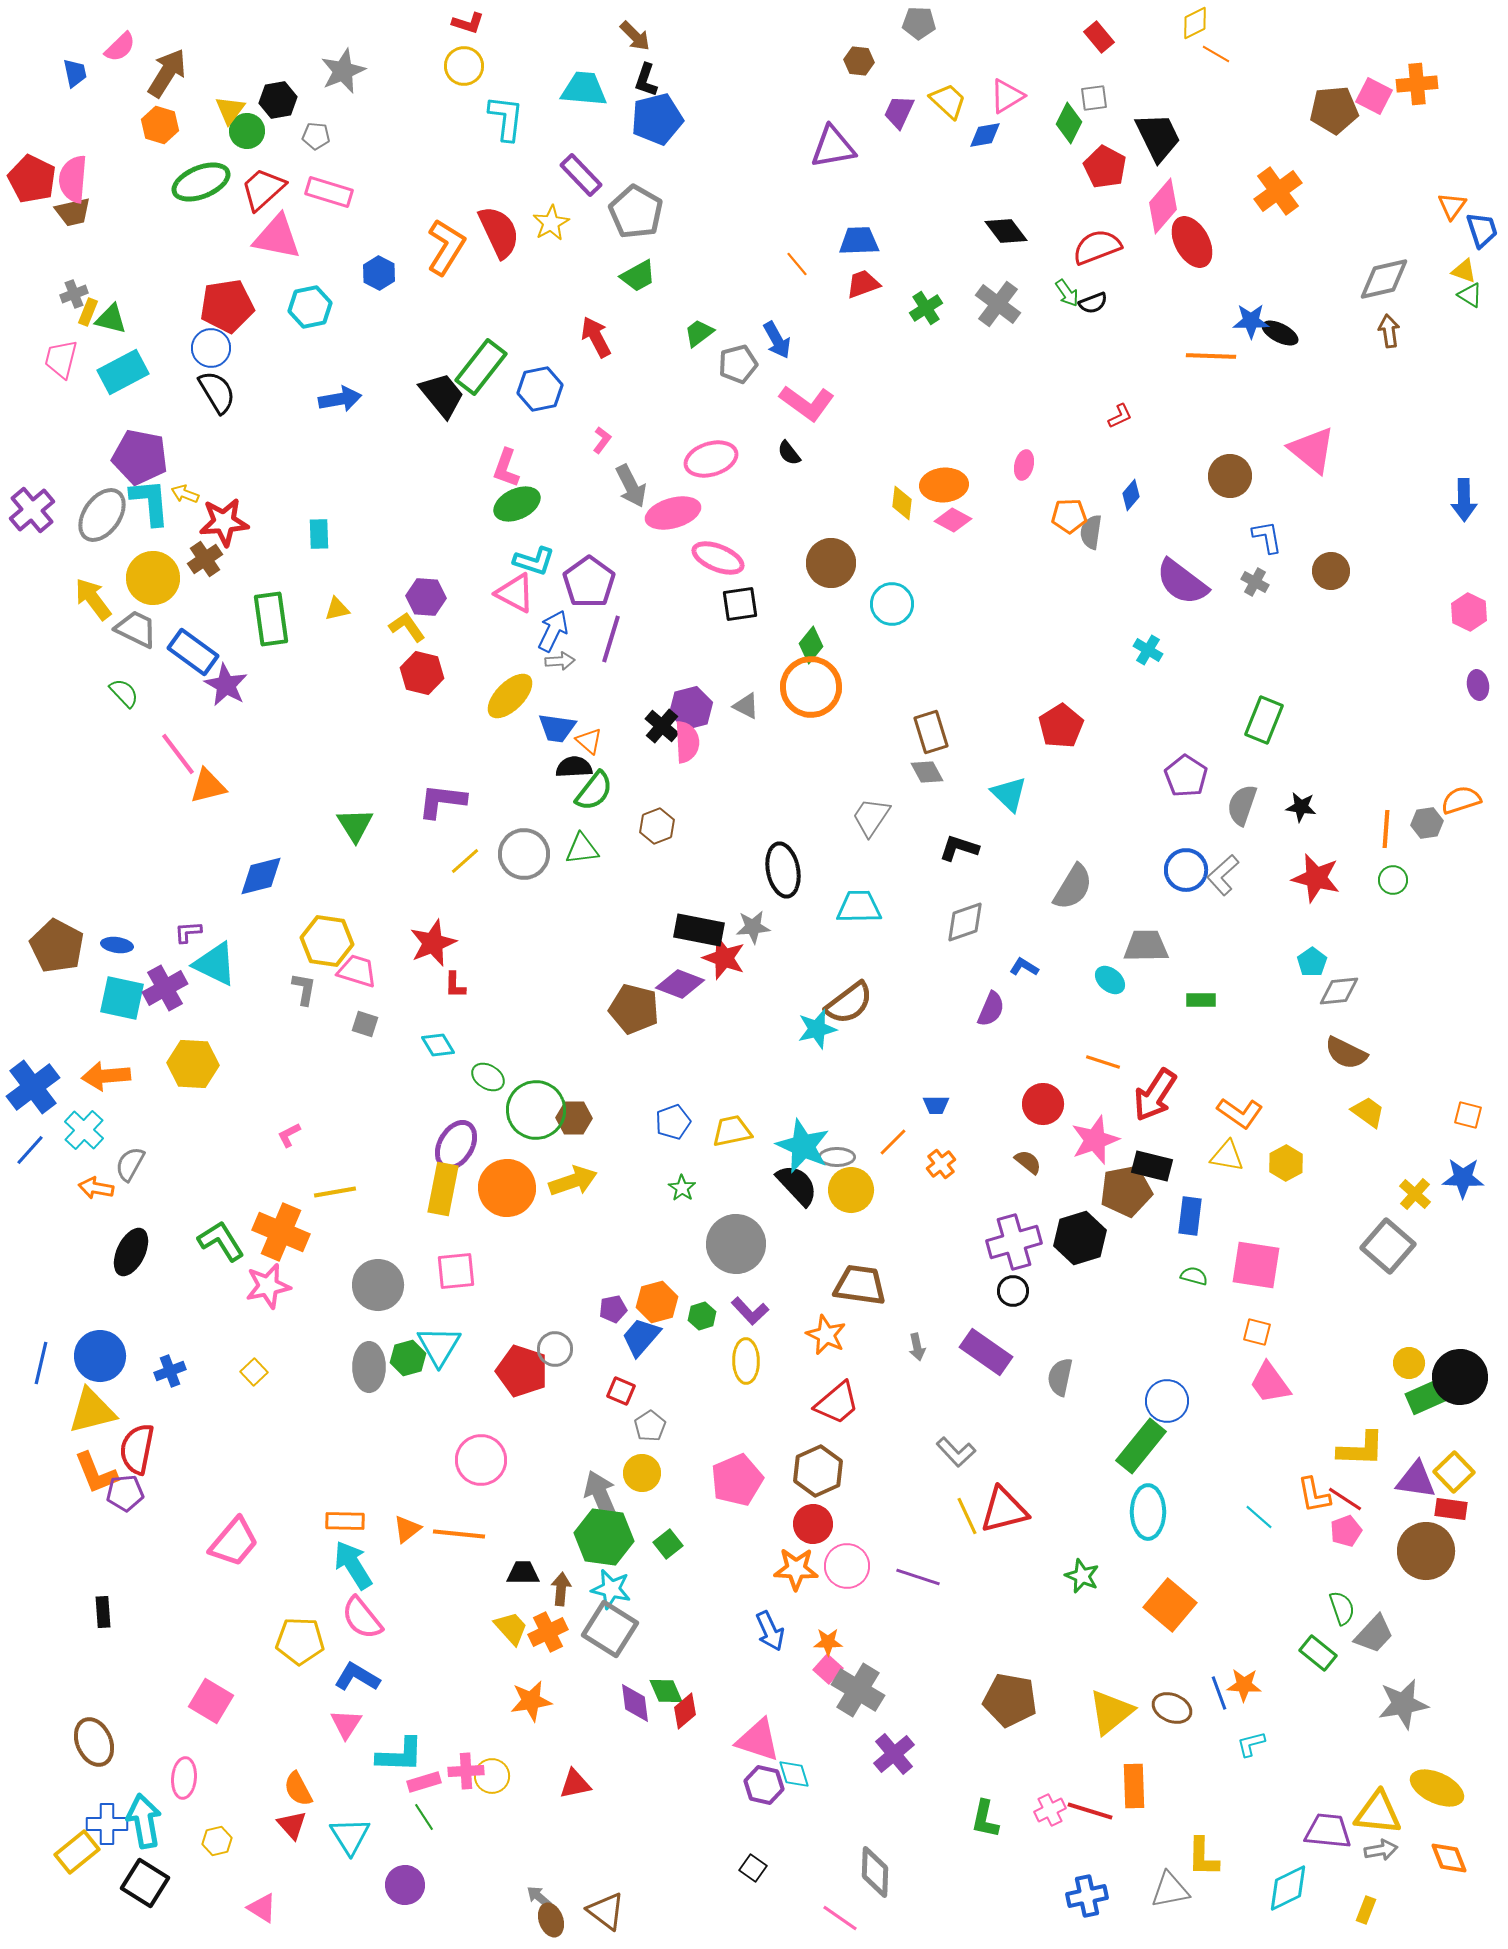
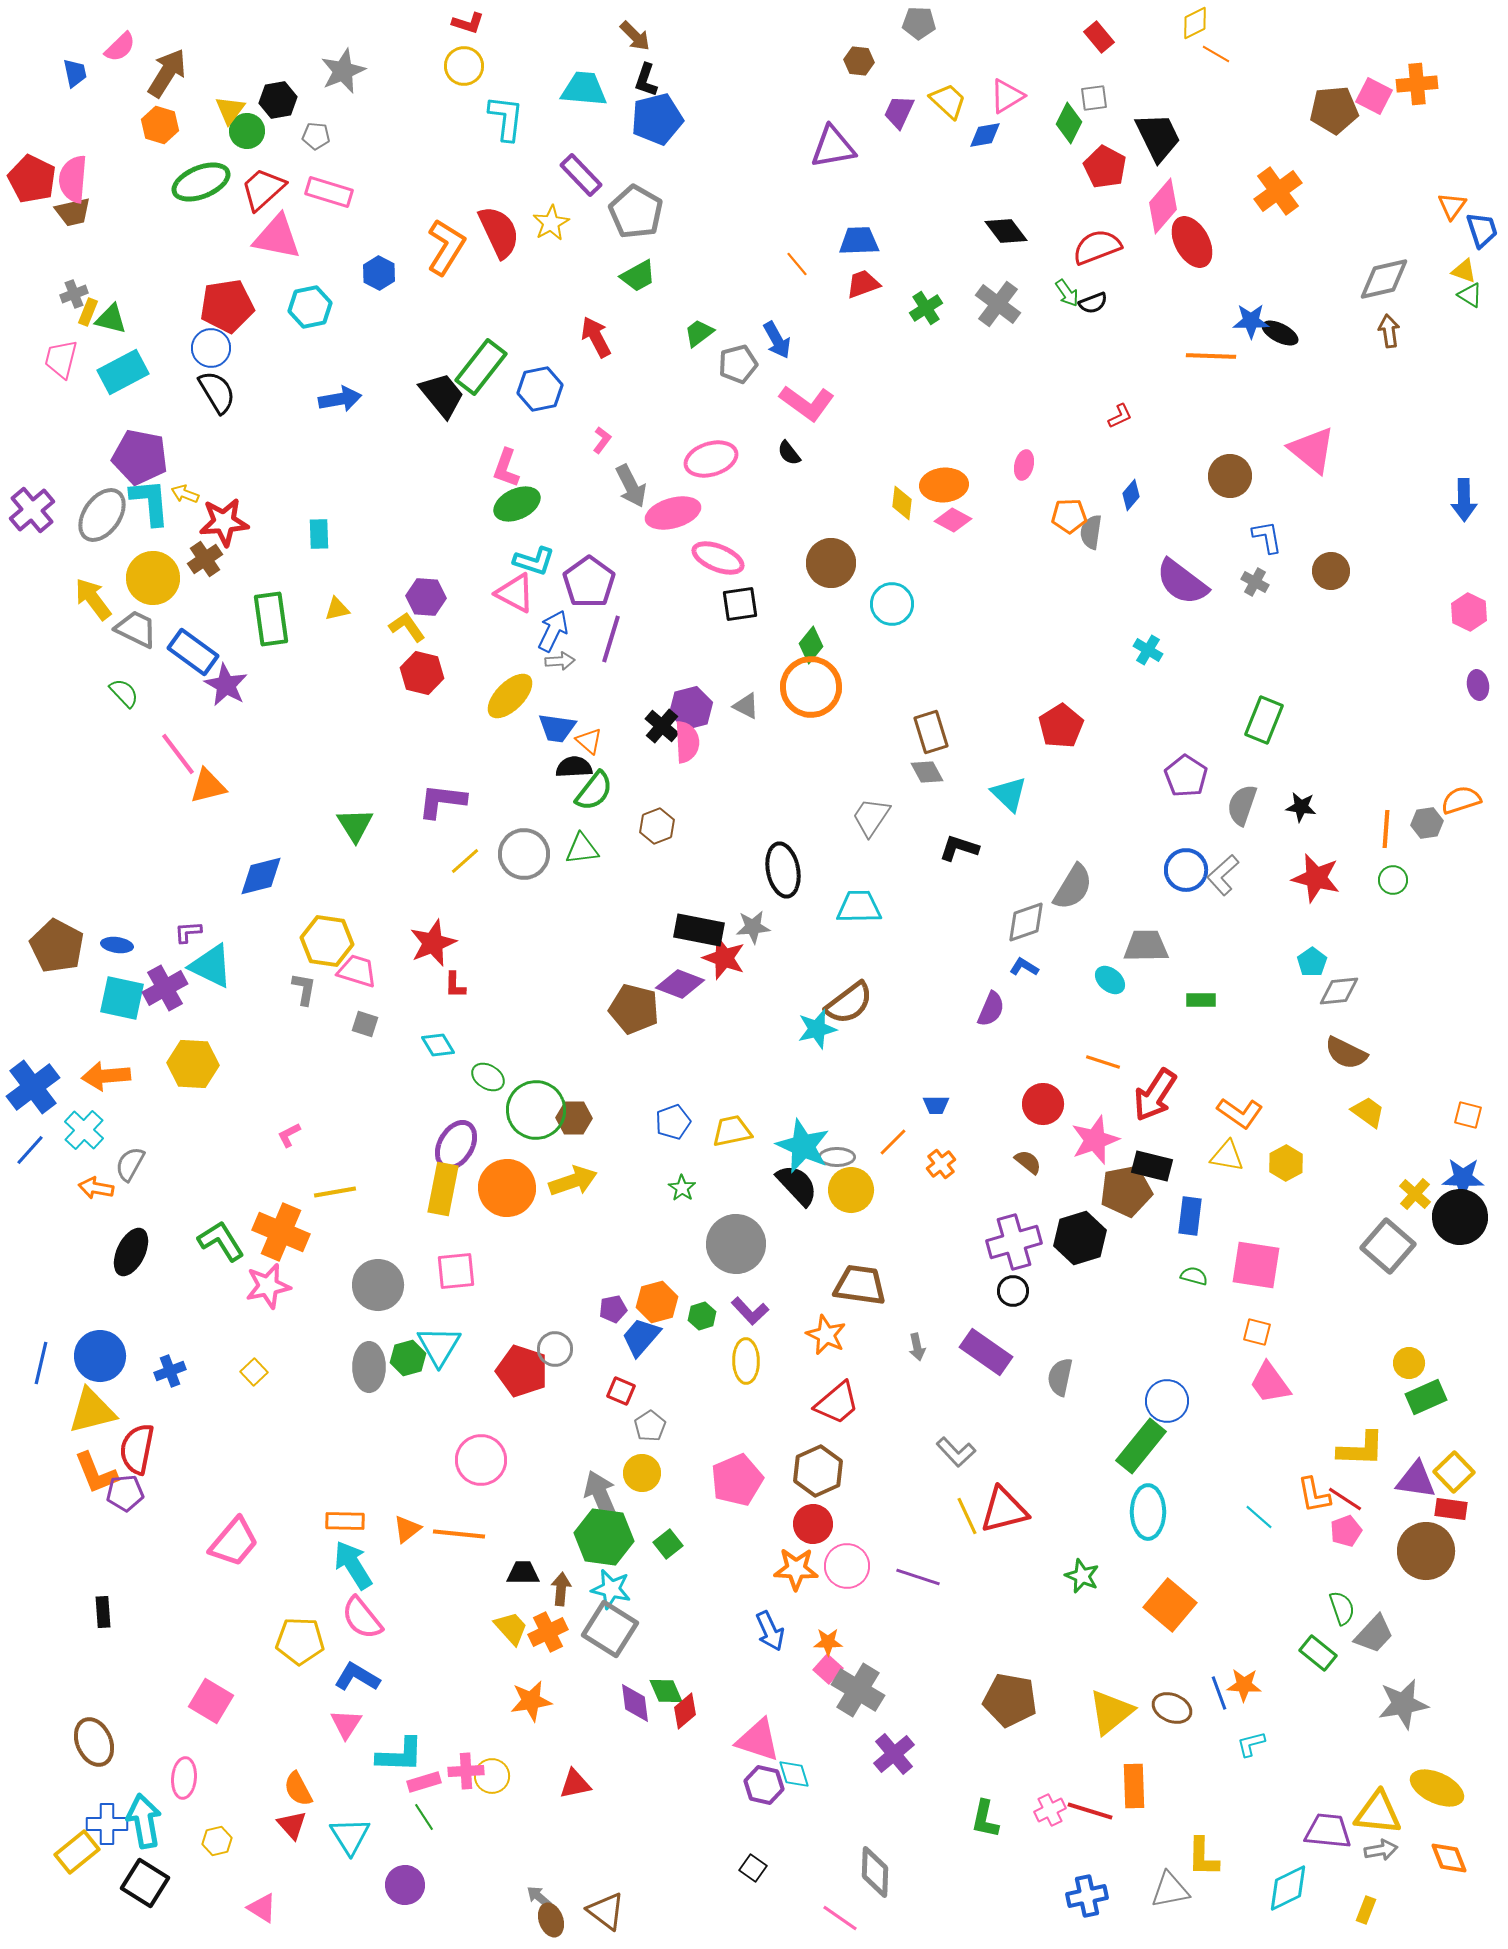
gray diamond at (965, 922): moved 61 px right
cyan triangle at (215, 964): moved 4 px left, 2 px down
black circle at (1460, 1377): moved 160 px up
